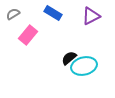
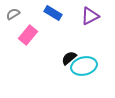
purple triangle: moved 1 px left
